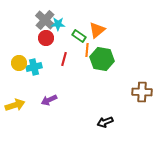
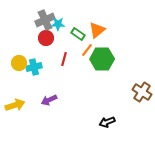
gray cross: rotated 24 degrees clockwise
green rectangle: moved 1 px left, 2 px up
orange line: rotated 32 degrees clockwise
green hexagon: rotated 10 degrees counterclockwise
brown cross: rotated 30 degrees clockwise
black arrow: moved 2 px right
